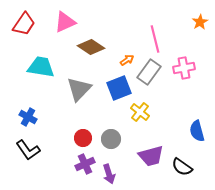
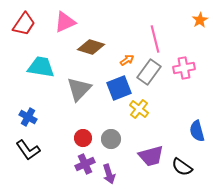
orange star: moved 2 px up
brown diamond: rotated 16 degrees counterclockwise
yellow cross: moved 1 px left, 3 px up
